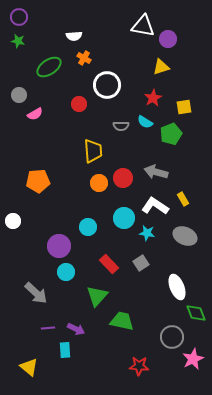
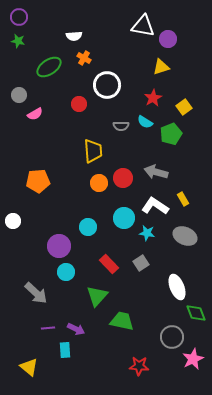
yellow square at (184, 107): rotated 28 degrees counterclockwise
